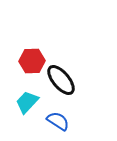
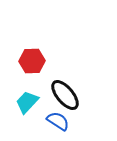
black ellipse: moved 4 px right, 15 px down
